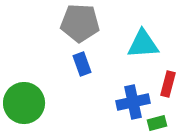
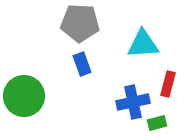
green circle: moved 7 px up
